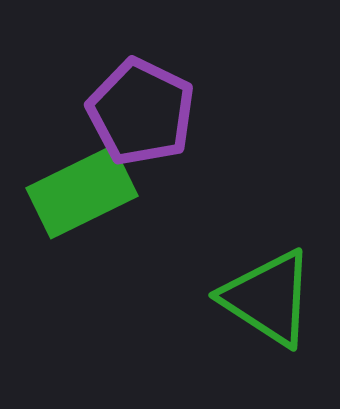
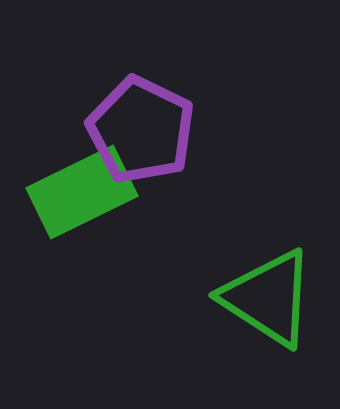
purple pentagon: moved 18 px down
